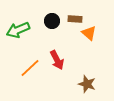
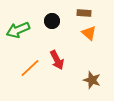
brown rectangle: moved 9 px right, 6 px up
brown star: moved 5 px right, 4 px up
